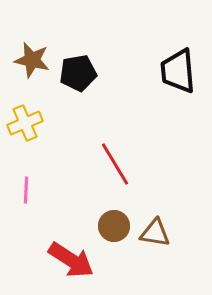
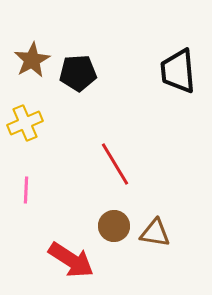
brown star: rotated 30 degrees clockwise
black pentagon: rotated 6 degrees clockwise
